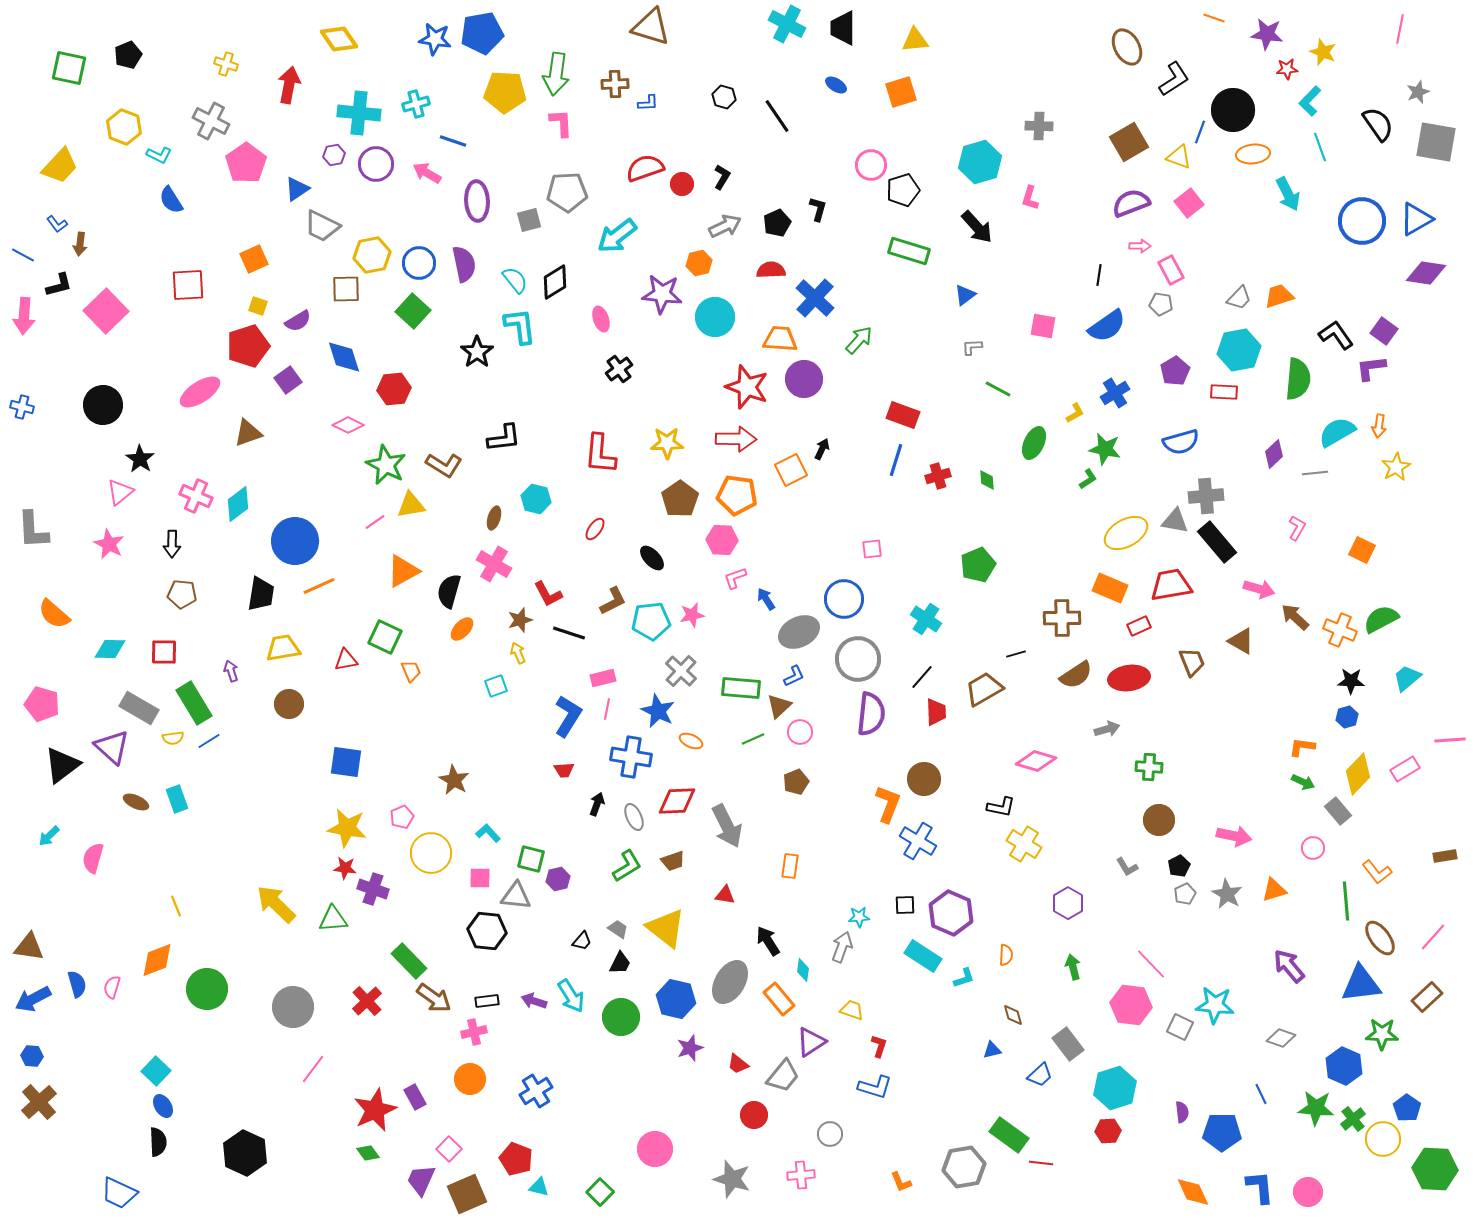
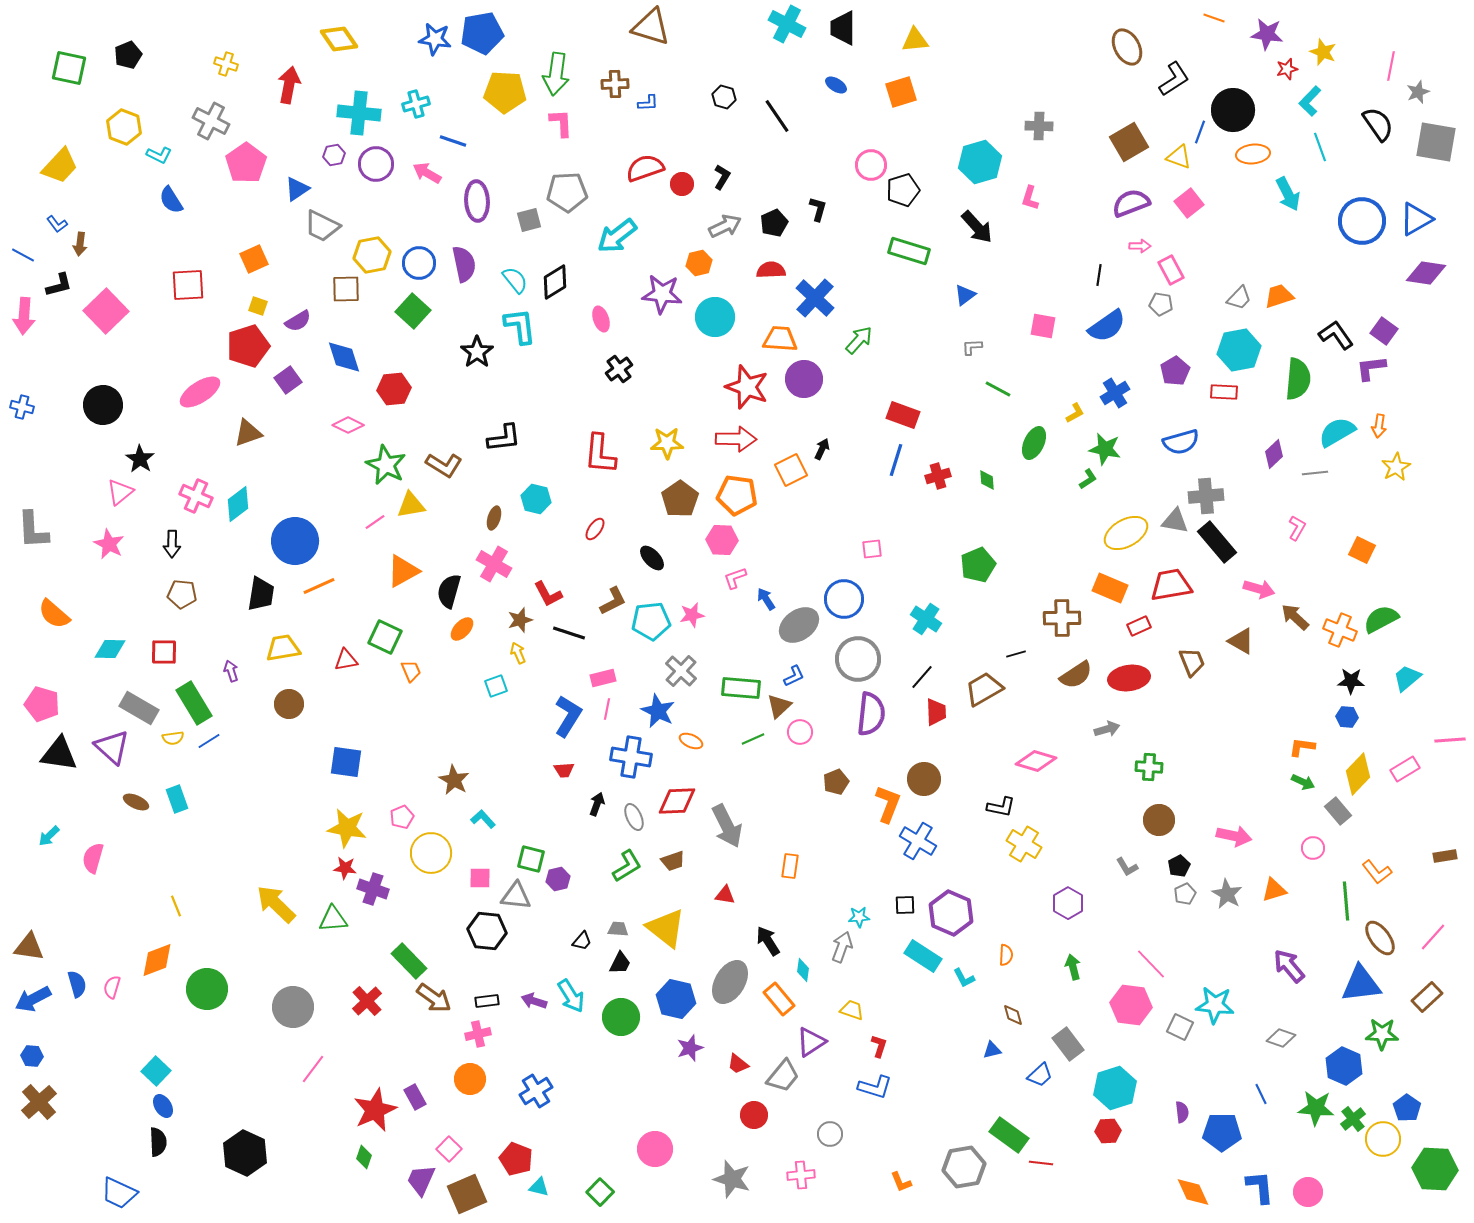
pink line at (1400, 29): moved 9 px left, 37 px down
red star at (1287, 69): rotated 10 degrees counterclockwise
black pentagon at (777, 223): moved 3 px left
gray ellipse at (799, 632): moved 7 px up; rotated 9 degrees counterclockwise
blue hexagon at (1347, 717): rotated 20 degrees clockwise
black triangle at (62, 765): moved 3 px left, 11 px up; rotated 45 degrees clockwise
brown pentagon at (796, 782): moved 40 px right
cyan L-shape at (488, 833): moved 5 px left, 14 px up
gray trapezoid at (618, 929): rotated 30 degrees counterclockwise
cyan L-shape at (964, 978): rotated 80 degrees clockwise
pink cross at (474, 1032): moved 4 px right, 2 px down
green diamond at (368, 1153): moved 4 px left, 4 px down; rotated 55 degrees clockwise
